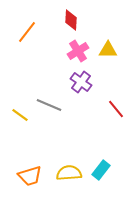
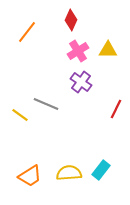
red diamond: rotated 20 degrees clockwise
gray line: moved 3 px left, 1 px up
red line: rotated 66 degrees clockwise
orange trapezoid: rotated 15 degrees counterclockwise
